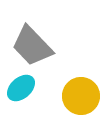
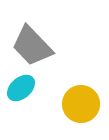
yellow circle: moved 8 px down
